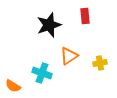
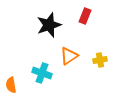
red rectangle: rotated 28 degrees clockwise
yellow cross: moved 3 px up
orange semicircle: moved 2 px left, 1 px up; rotated 49 degrees clockwise
